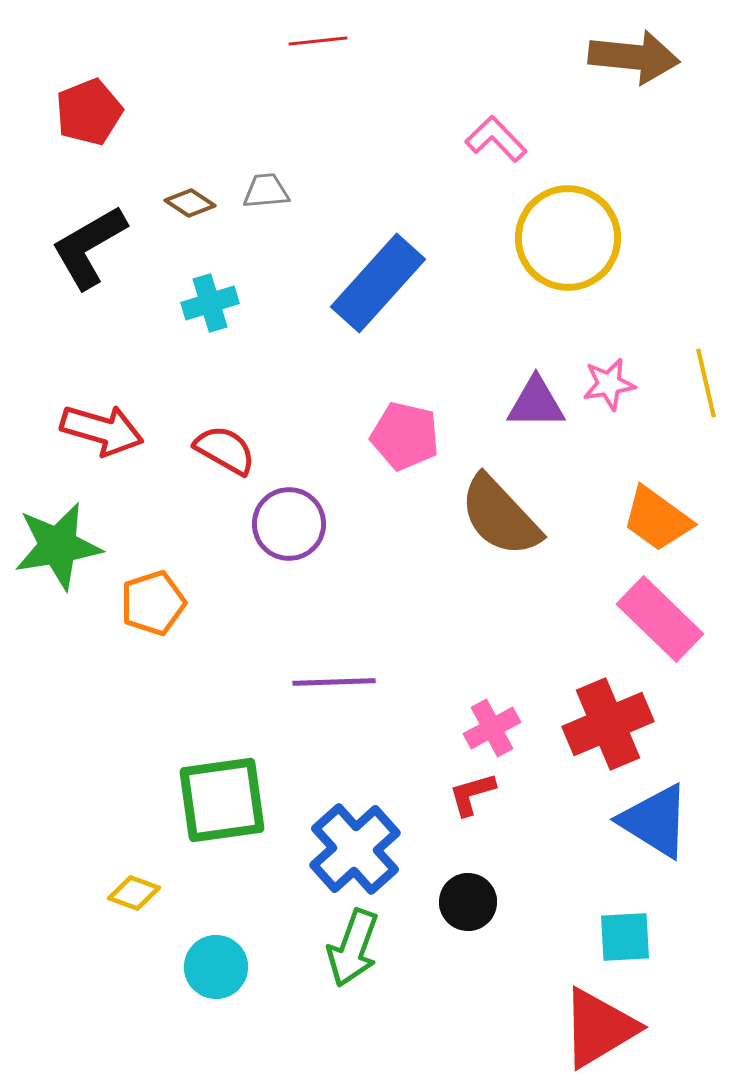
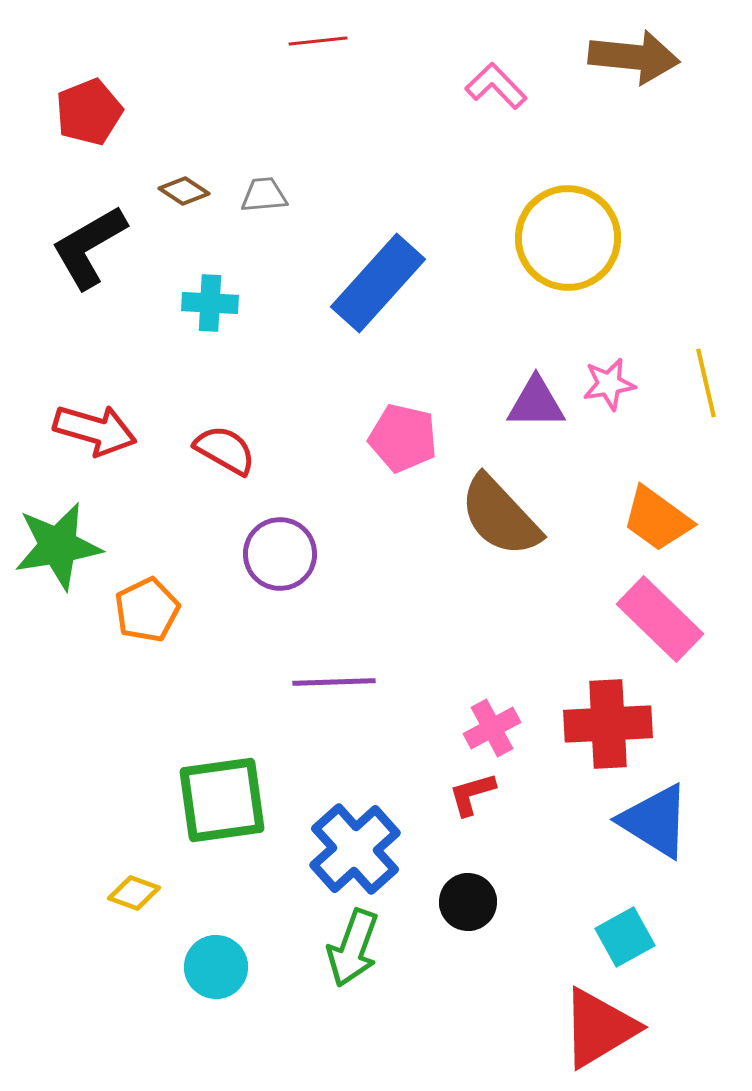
pink L-shape: moved 53 px up
gray trapezoid: moved 2 px left, 4 px down
brown diamond: moved 6 px left, 12 px up
cyan cross: rotated 20 degrees clockwise
red arrow: moved 7 px left
pink pentagon: moved 2 px left, 2 px down
purple circle: moved 9 px left, 30 px down
orange pentagon: moved 6 px left, 7 px down; rotated 8 degrees counterclockwise
red cross: rotated 20 degrees clockwise
cyan square: rotated 26 degrees counterclockwise
